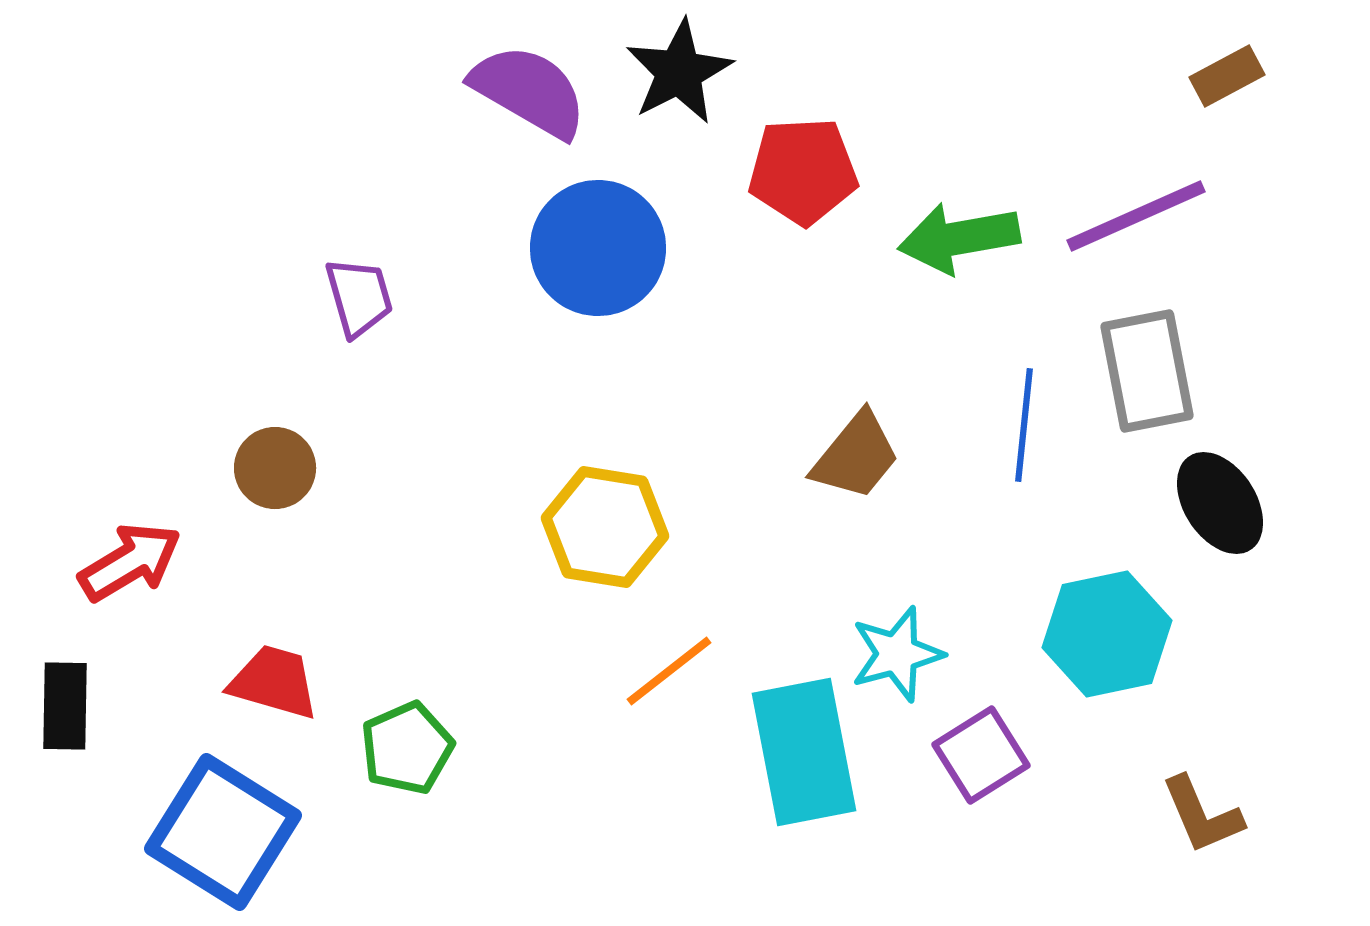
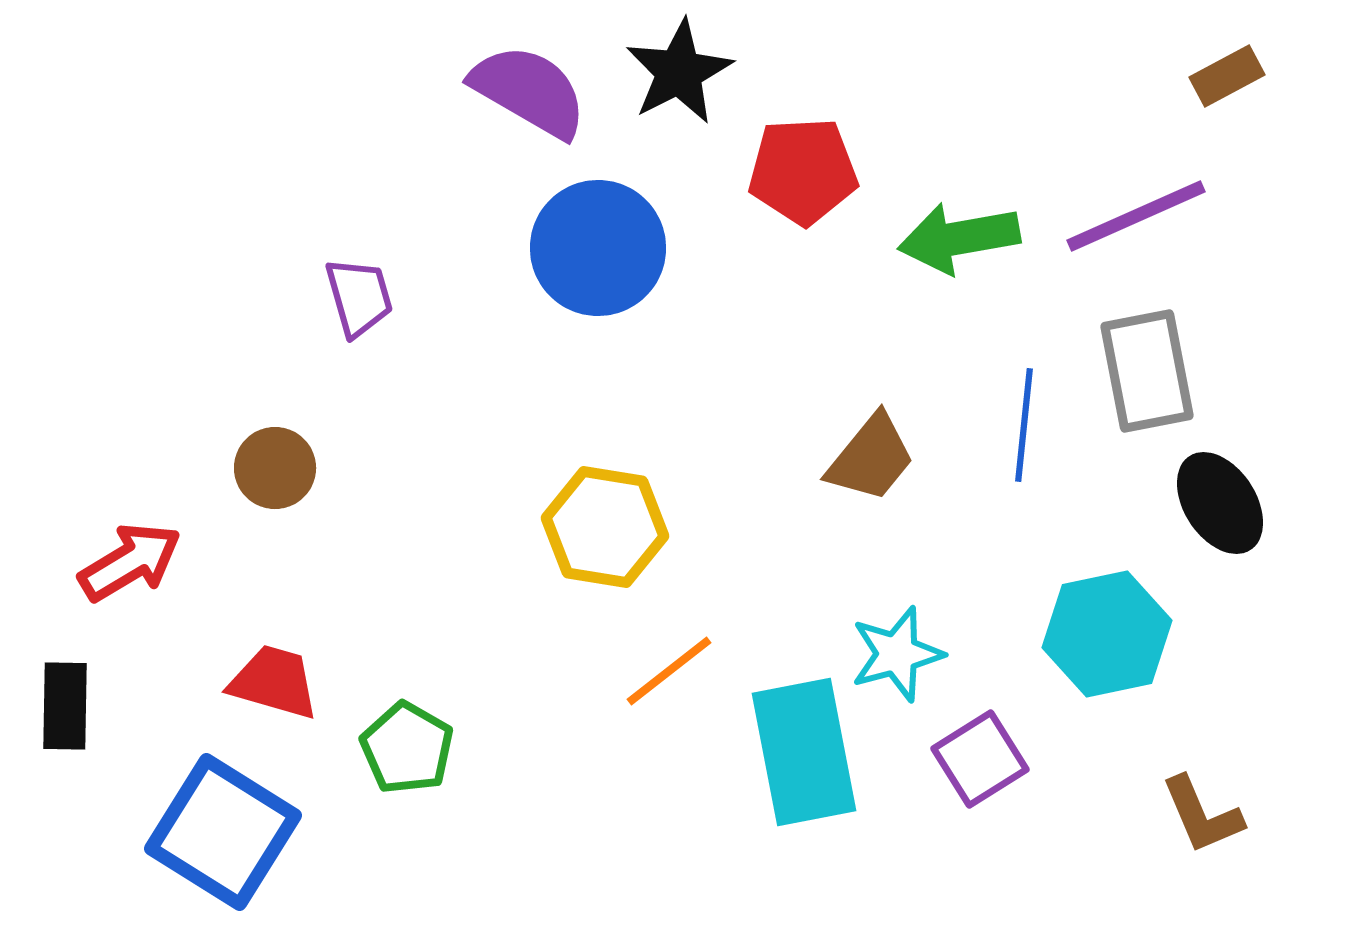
brown trapezoid: moved 15 px right, 2 px down
green pentagon: rotated 18 degrees counterclockwise
purple square: moved 1 px left, 4 px down
